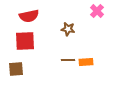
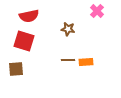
red square: moved 1 px left; rotated 20 degrees clockwise
